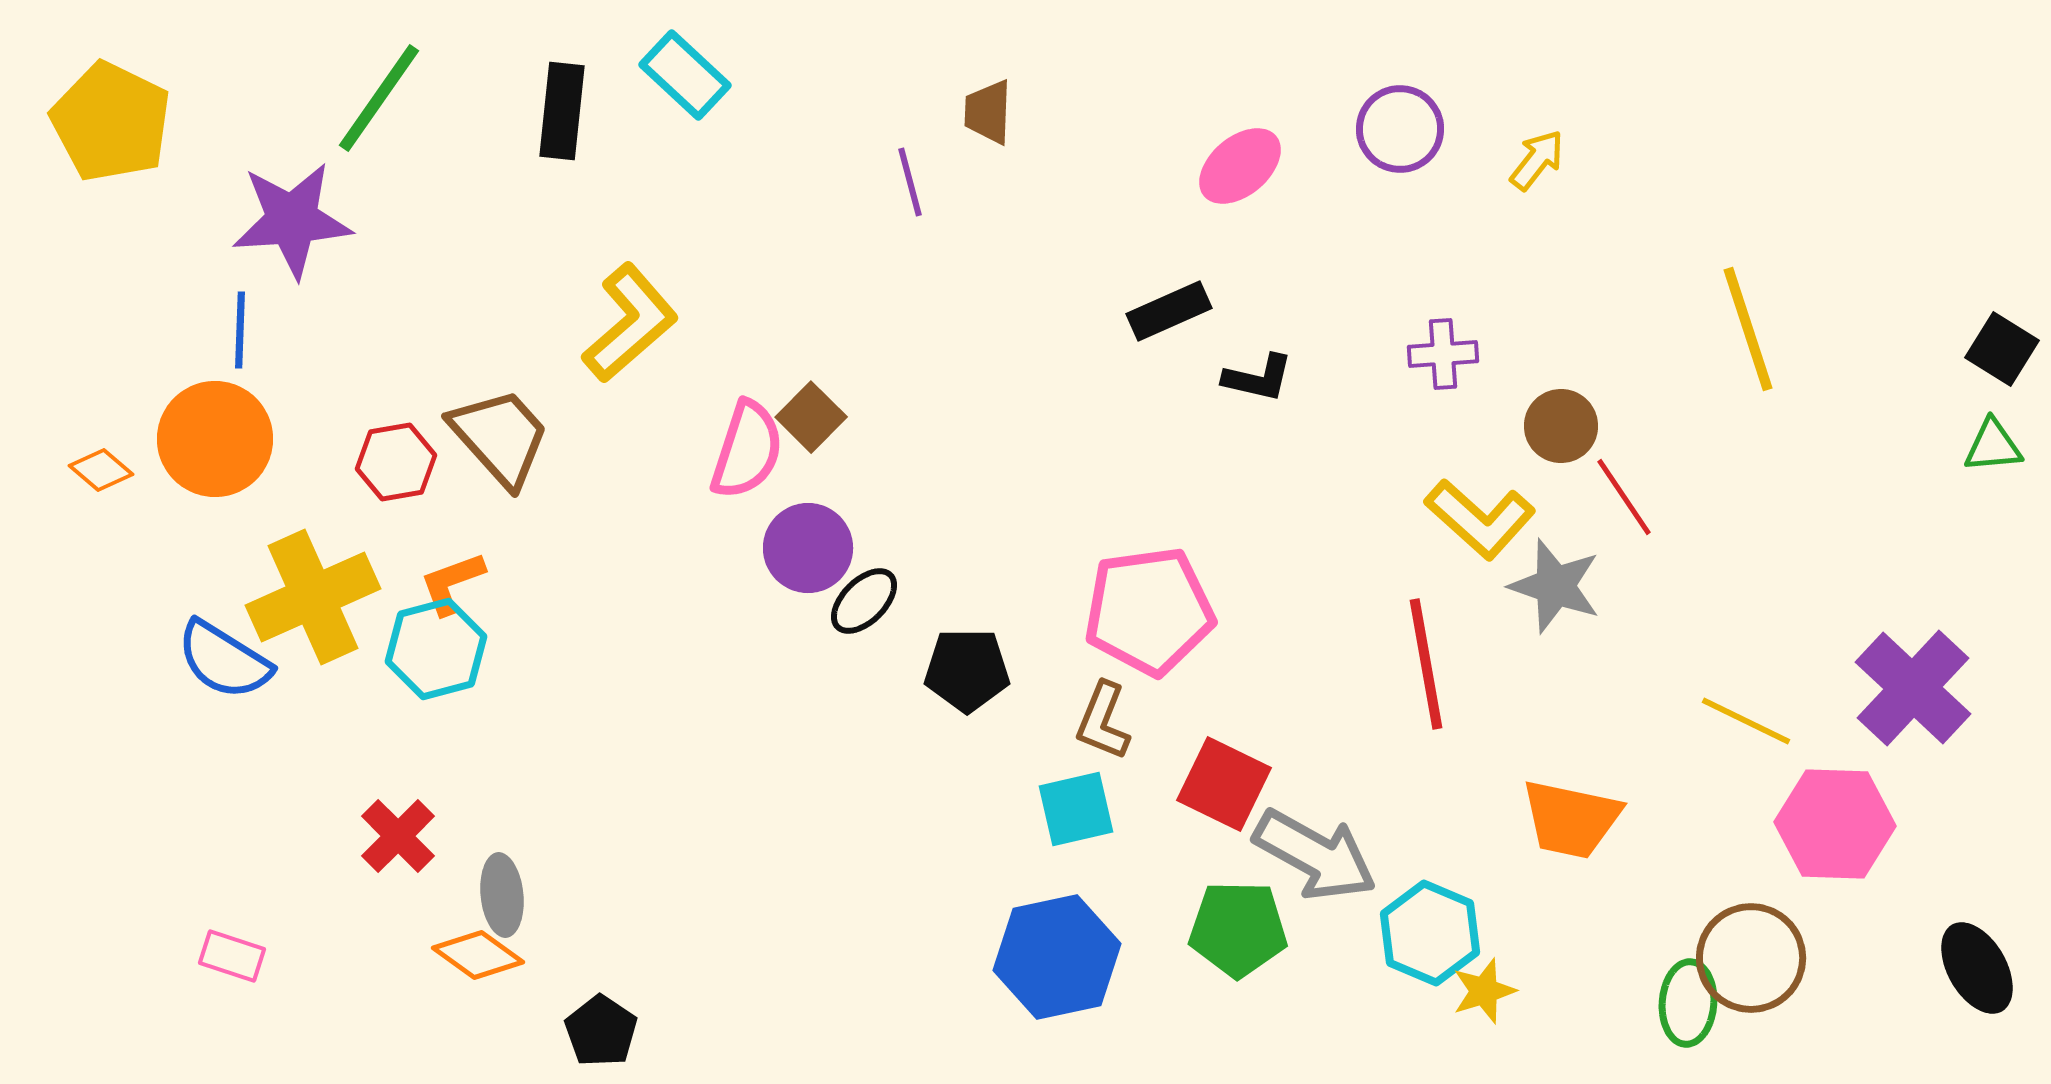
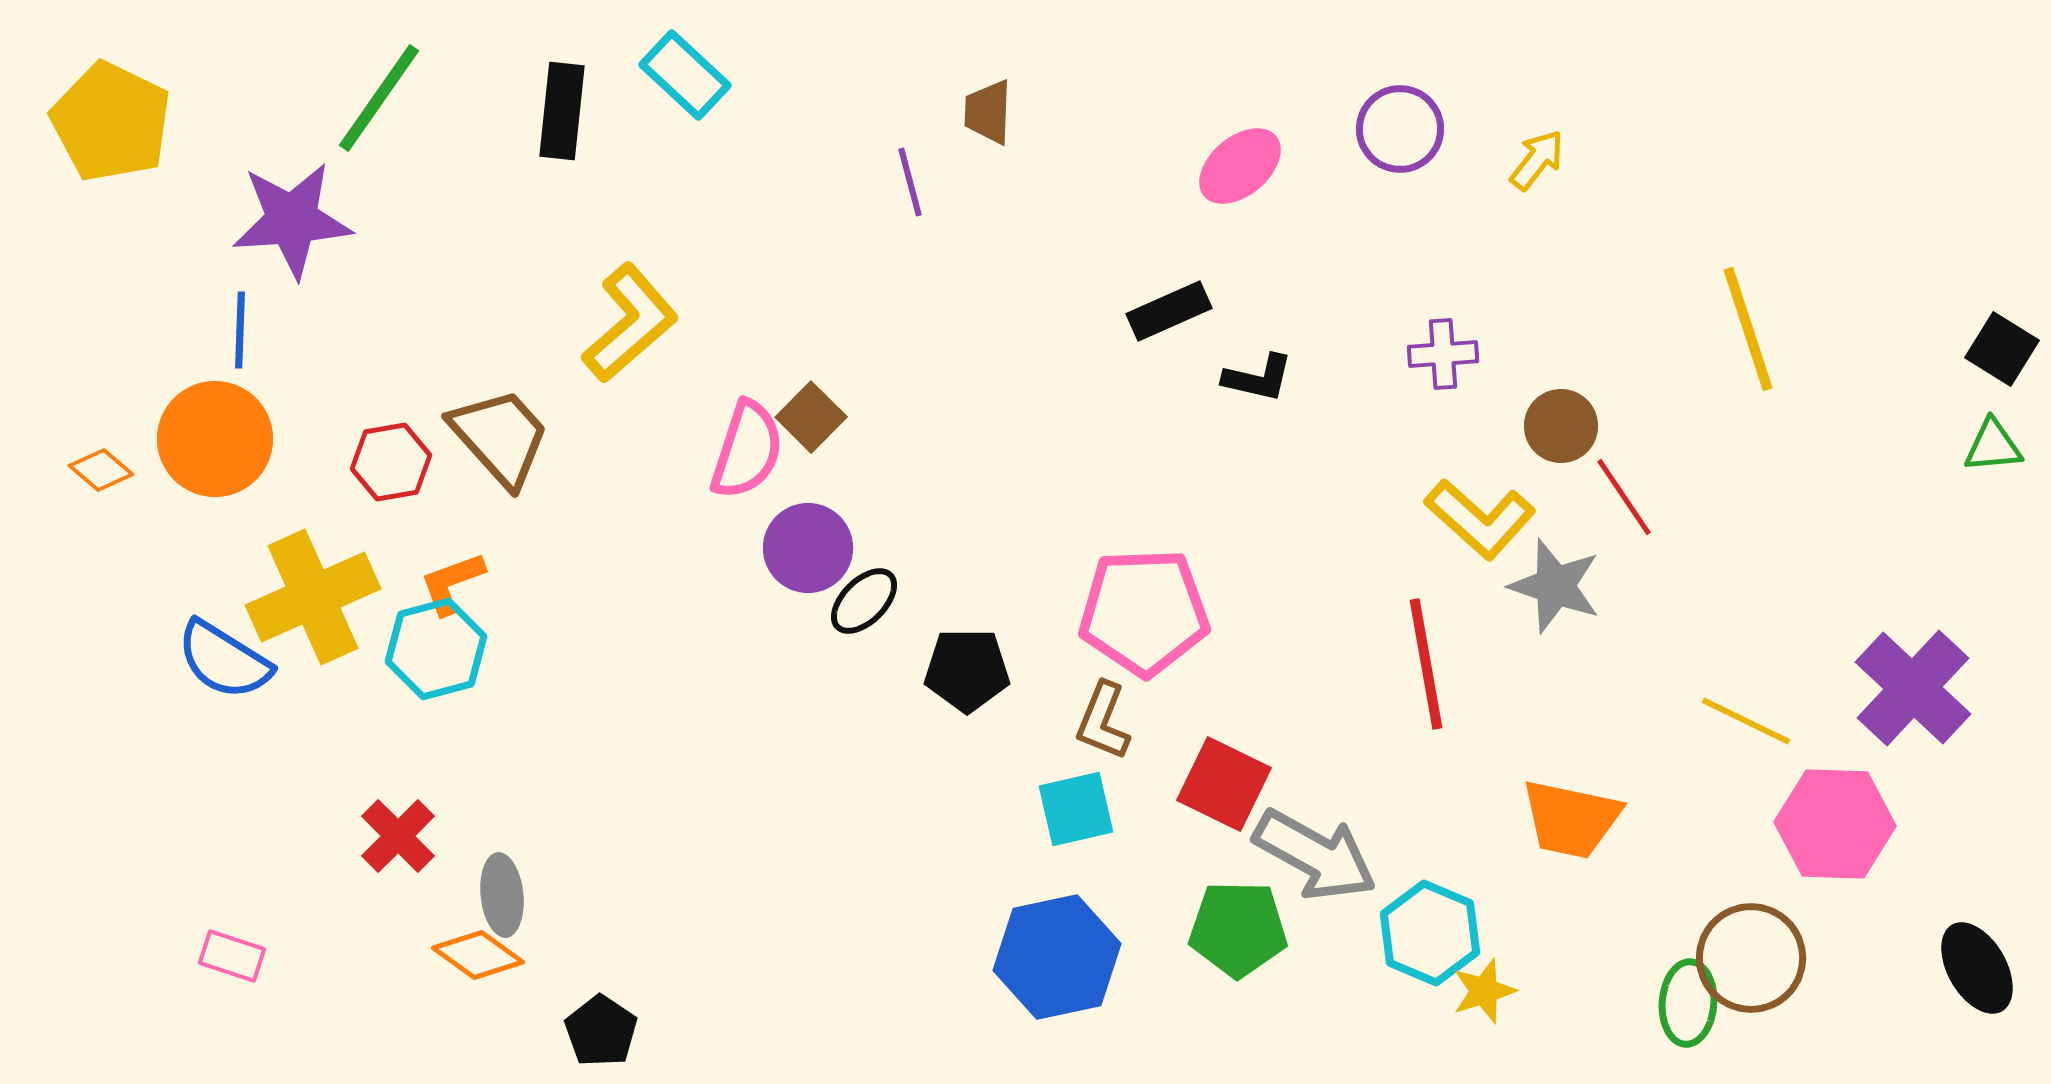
red hexagon at (396, 462): moved 5 px left
pink pentagon at (1149, 611): moved 5 px left, 1 px down; rotated 6 degrees clockwise
